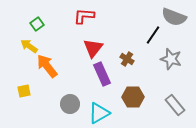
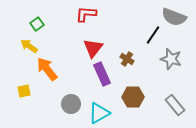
red L-shape: moved 2 px right, 2 px up
orange arrow: moved 3 px down
gray circle: moved 1 px right
